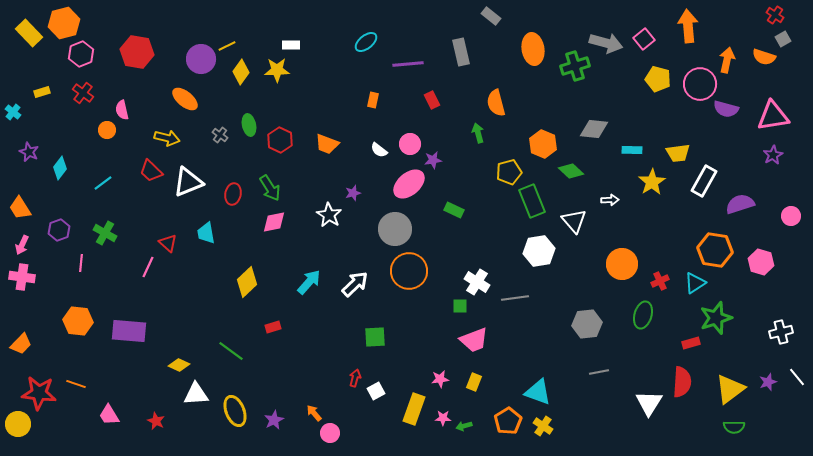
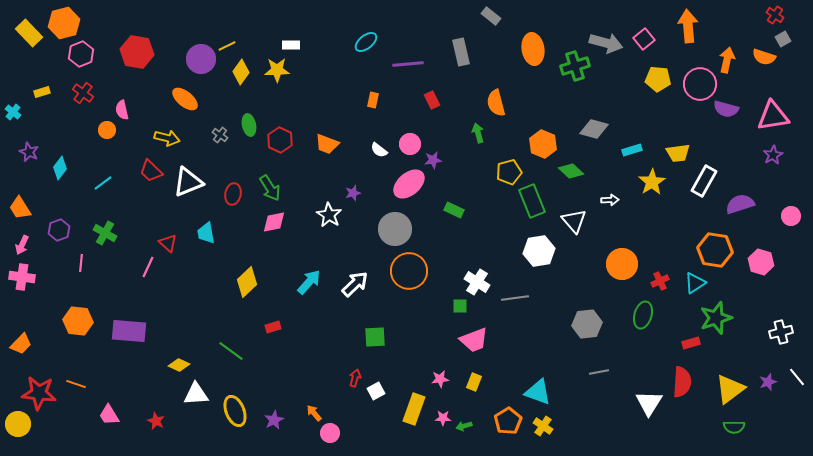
yellow pentagon at (658, 79): rotated 10 degrees counterclockwise
gray diamond at (594, 129): rotated 8 degrees clockwise
cyan rectangle at (632, 150): rotated 18 degrees counterclockwise
